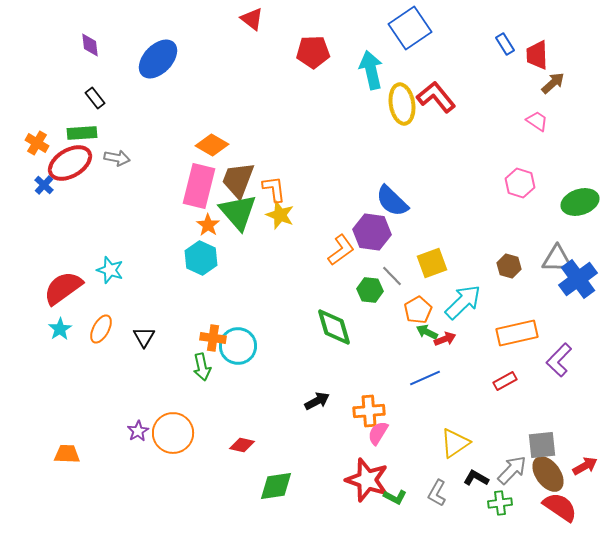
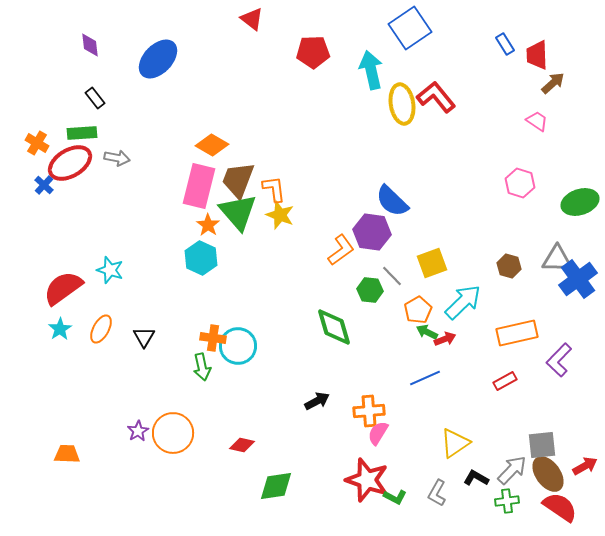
green cross at (500, 503): moved 7 px right, 2 px up
